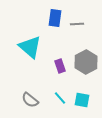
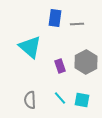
gray semicircle: rotated 48 degrees clockwise
